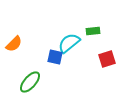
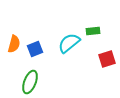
orange semicircle: rotated 30 degrees counterclockwise
blue square: moved 20 px left, 8 px up; rotated 35 degrees counterclockwise
green ellipse: rotated 20 degrees counterclockwise
